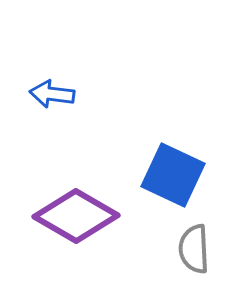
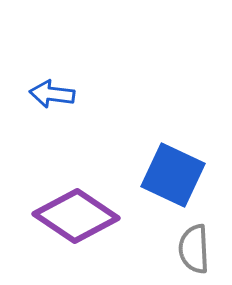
purple diamond: rotated 4 degrees clockwise
